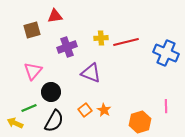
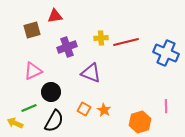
pink triangle: rotated 24 degrees clockwise
orange square: moved 1 px left, 1 px up; rotated 24 degrees counterclockwise
